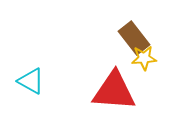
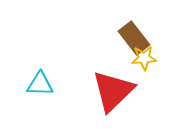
cyan triangle: moved 9 px right, 3 px down; rotated 28 degrees counterclockwise
red triangle: moved 1 px left; rotated 48 degrees counterclockwise
